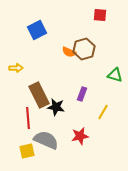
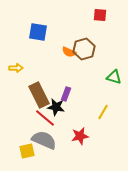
blue square: moved 1 px right, 2 px down; rotated 36 degrees clockwise
green triangle: moved 1 px left, 2 px down
purple rectangle: moved 16 px left
red line: moved 17 px right; rotated 45 degrees counterclockwise
gray semicircle: moved 2 px left
